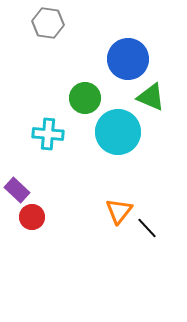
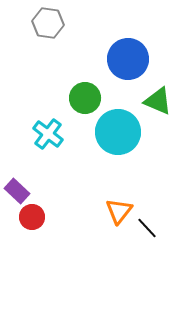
green triangle: moved 7 px right, 4 px down
cyan cross: rotated 32 degrees clockwise
purple rectangle: moved 1 px down
